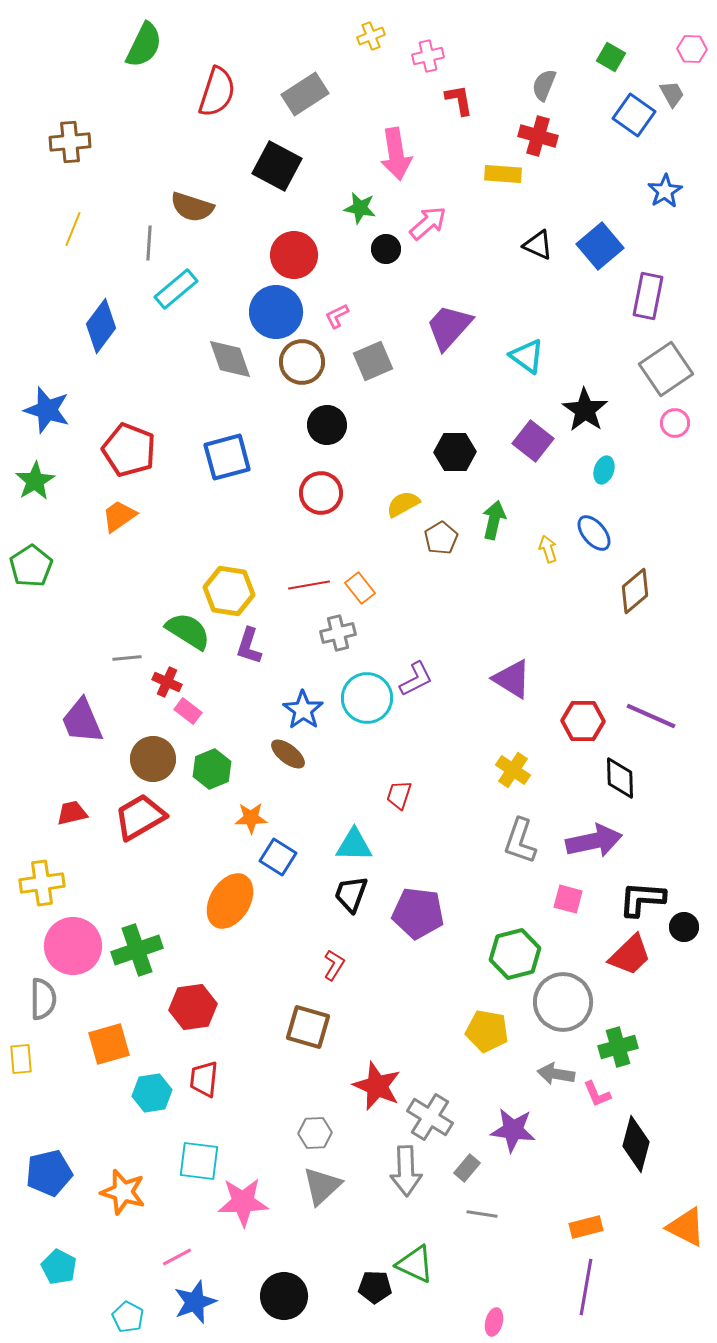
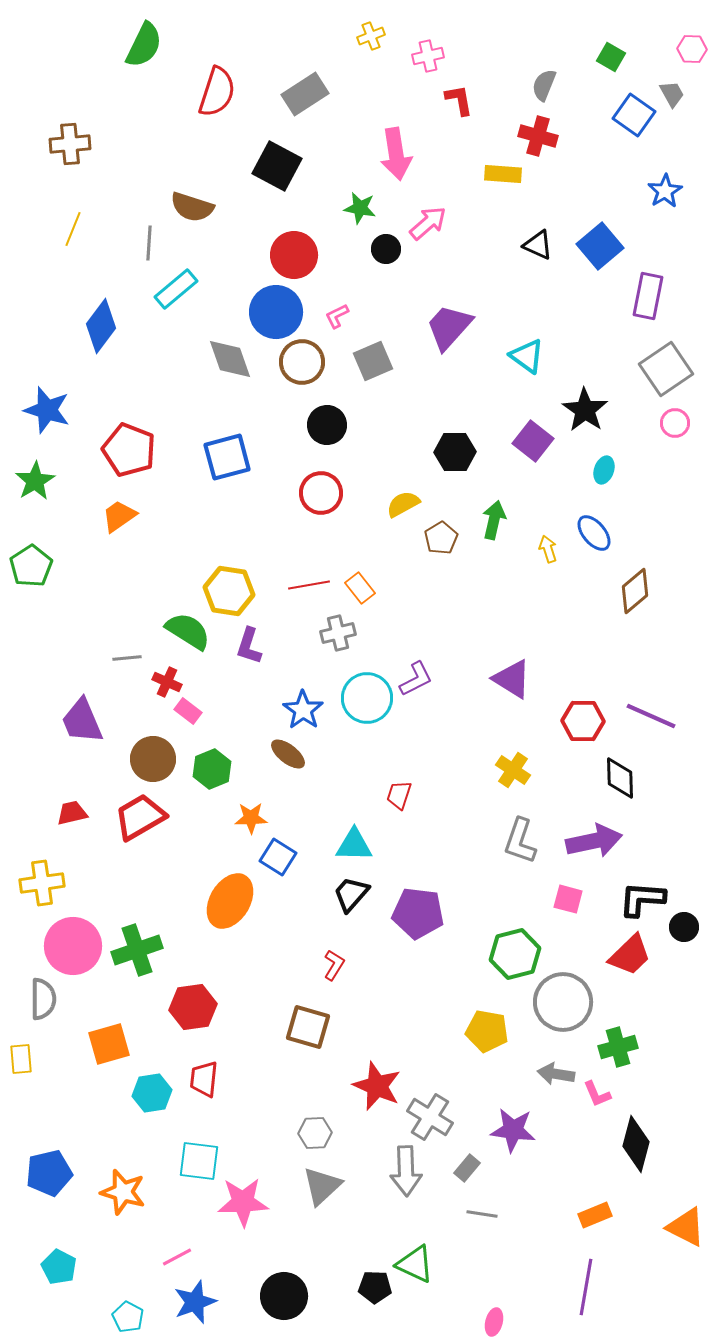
brown cross at (70, 142): moved 2 px down
black trapezoid at (351, 894): rotated 21 degrees clockwise
orange rectangle at (586, 1227): moved 9 px right, 12 px up; rotated 8 degrees counterclockwise
